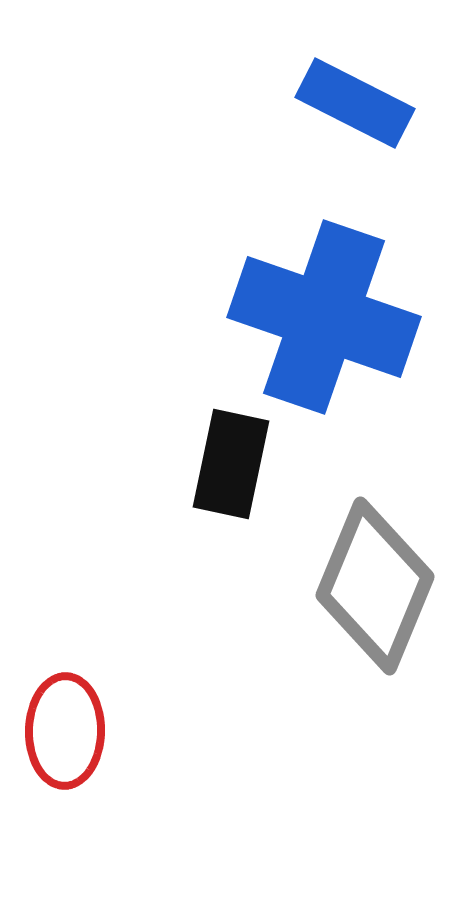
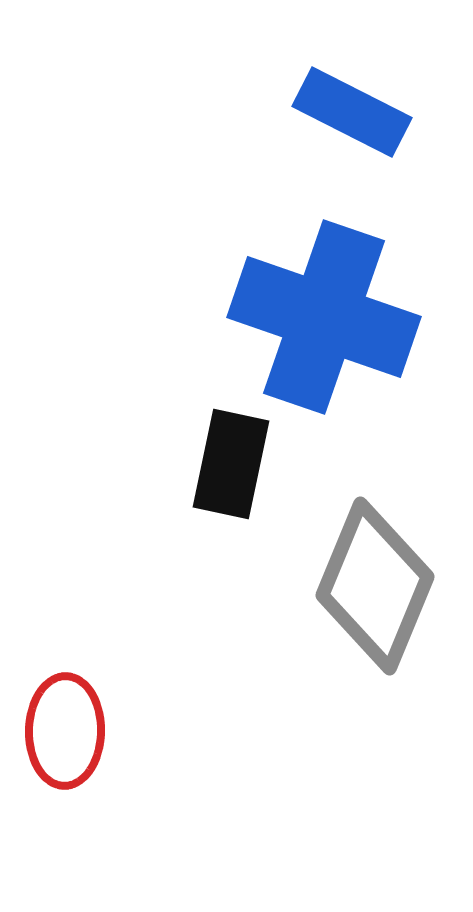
blue rectangle: moved 3 px left, 9 px down
